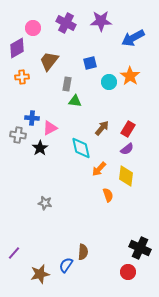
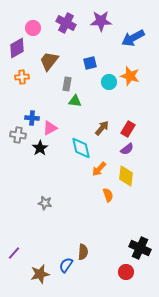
orange star: rotated 18 degrees counterclockwise
red circle: moved 2 px left
